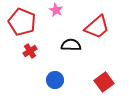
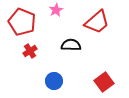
pink star: rotated 16 degrees clockwise
red trapezoid: moved 5 px up
blue circle: moved 1 px left, 1 px down
